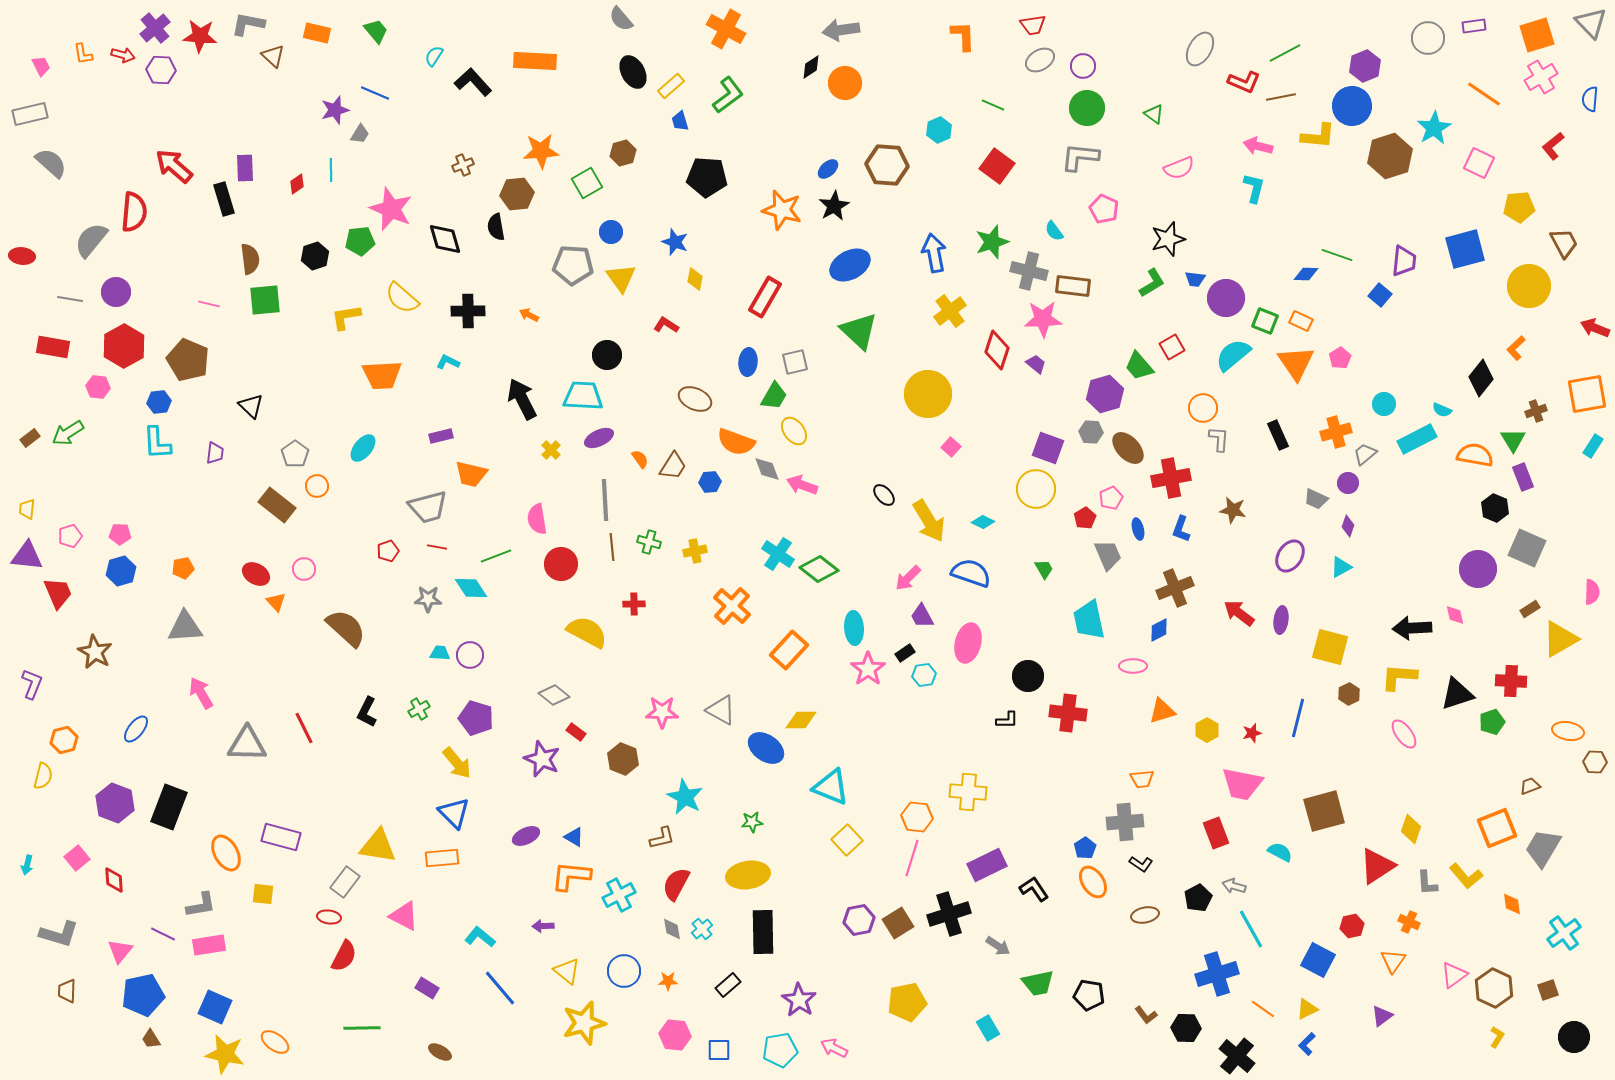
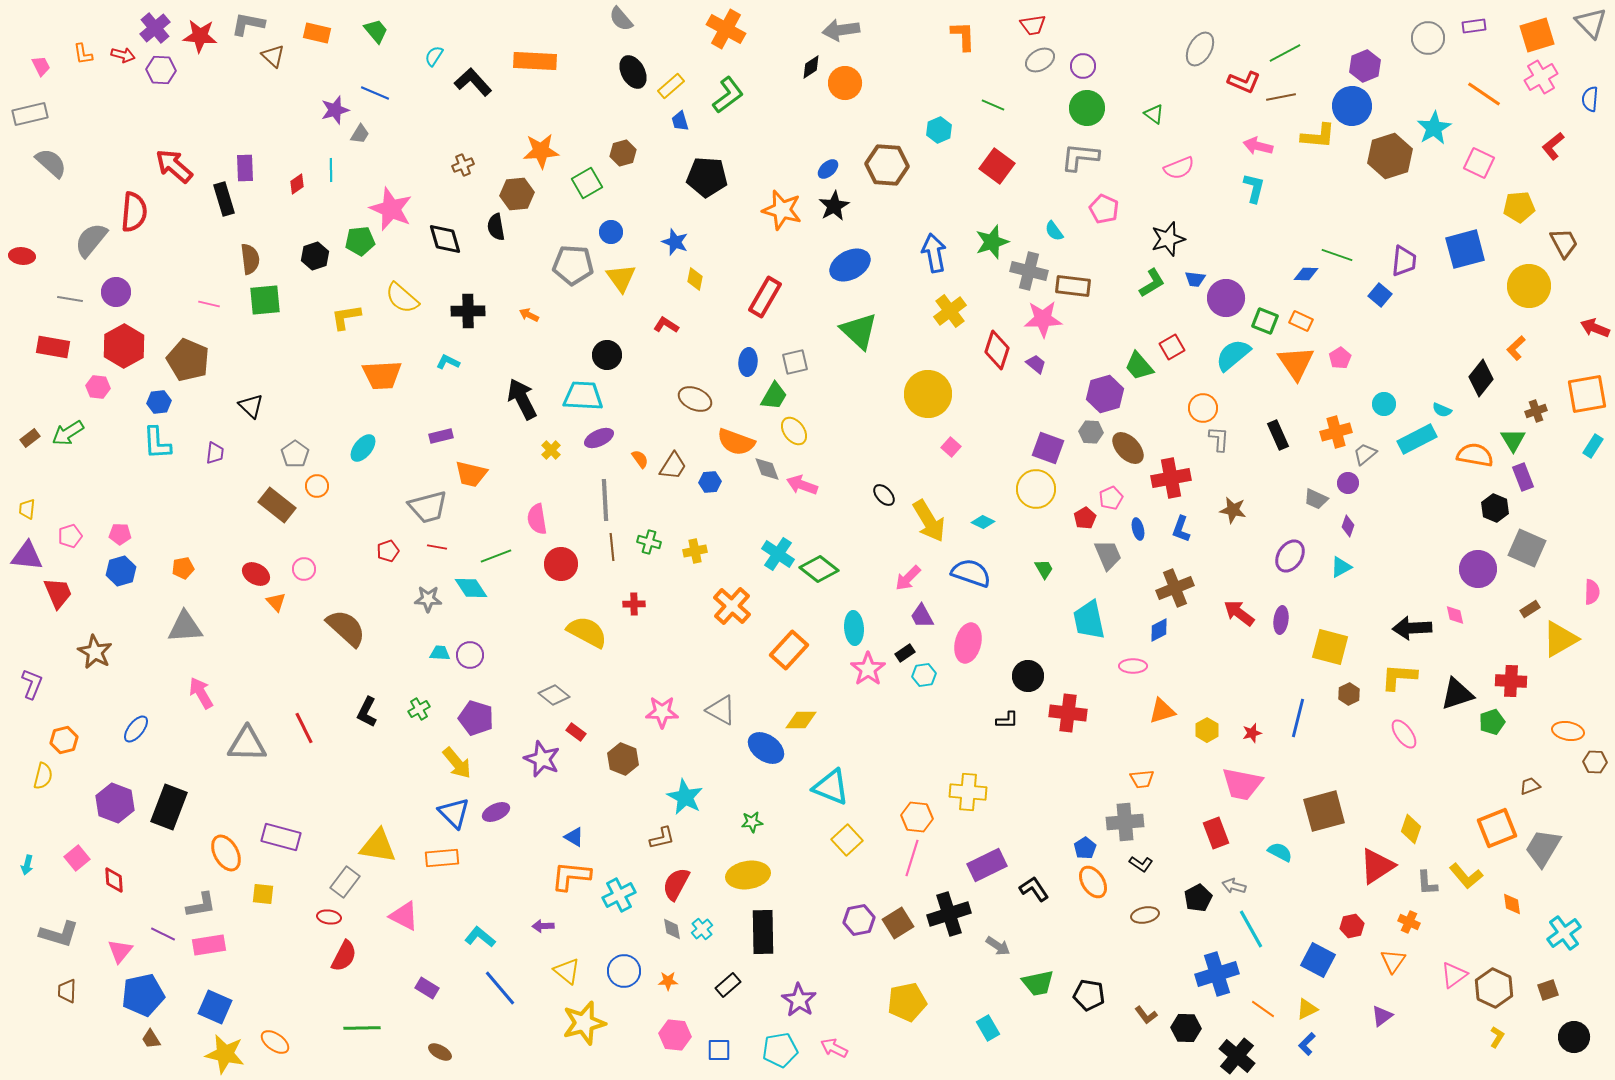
purple ellipse at (526, 836): moved 30 px left, 24 px up
